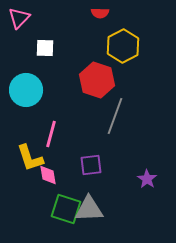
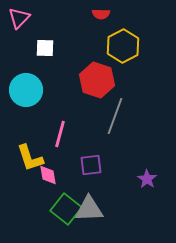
red semicircle: moved 1 px right, 1 px down
pink line: moved 9 px right
green square: rotated 20 degrees clockwise
